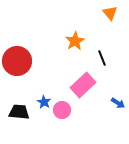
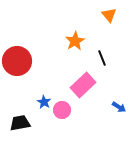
orange triangle: moved 1 px left, 2 px down
blue arrow: moved 1 px right, 4 px down
black trapezoid: moved 1 px right, 11 px down; rotated 15 degrees counterclockwise
